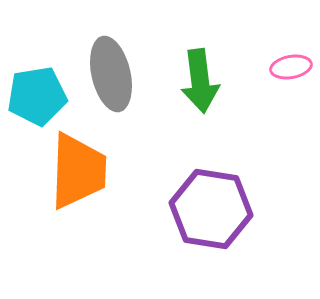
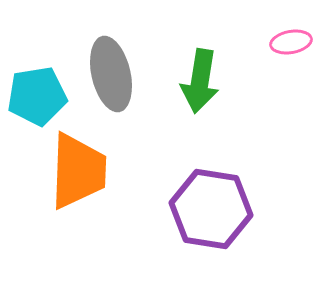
pink ellipse: moved 25 px up
green arrow: rotated 16 degrees clockwise
